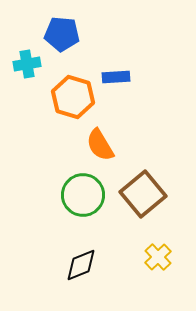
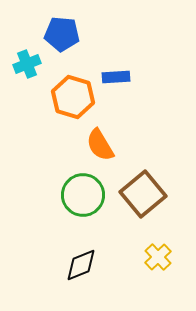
cyan cross: rotated 12 degrees counterclockwise
